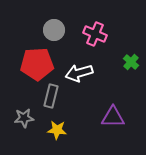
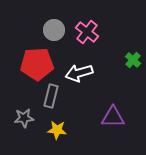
pink cross: moved 8 px left, 2 px up; rotated 15 degrees clockwise
green cross: moved 2 px right, 2 px up
